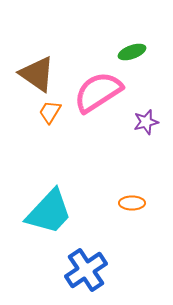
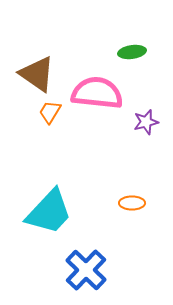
green ellipse: rotated 12 degrees clockwise
pink semicircle: moved 1 px left, 1 px down; rotated 39 degrees clockwise
blue cross: rotated 12 degrees counterclockwise
